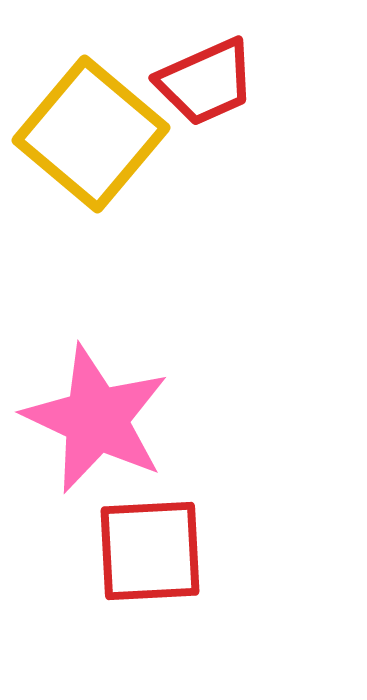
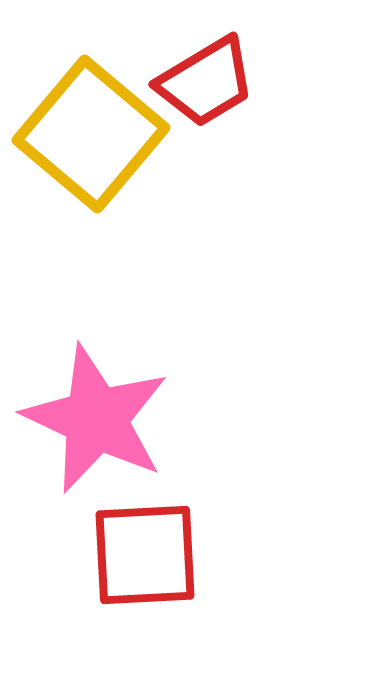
red trapezoid: rotated 7 degrees counterclockwise
red square: moved 5 px left, 4 px down
